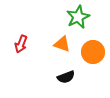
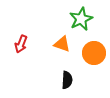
green star: moved 3 px right, 2 px down
orange circle: moved 1 px right, 1 px down
black semicircle: moved 1 px right, 3 px down; rotated 66 degrees counterclockwise
